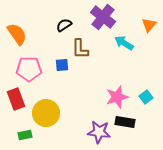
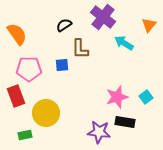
red rectangle: moved 3 px up
